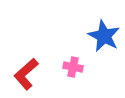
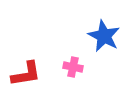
red L-shape: rotated 148 degrees counterclockwise
